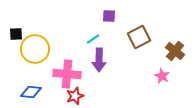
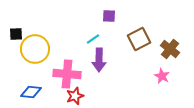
brown square: moved 2 px down
brown cross: moved 5 px left, 2 px up
